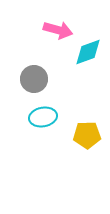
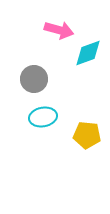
pink arrow: moved 1 px right
cyan diamond: moved 1 px down
yellow pentagon: rotated 8 degrees clockwise
